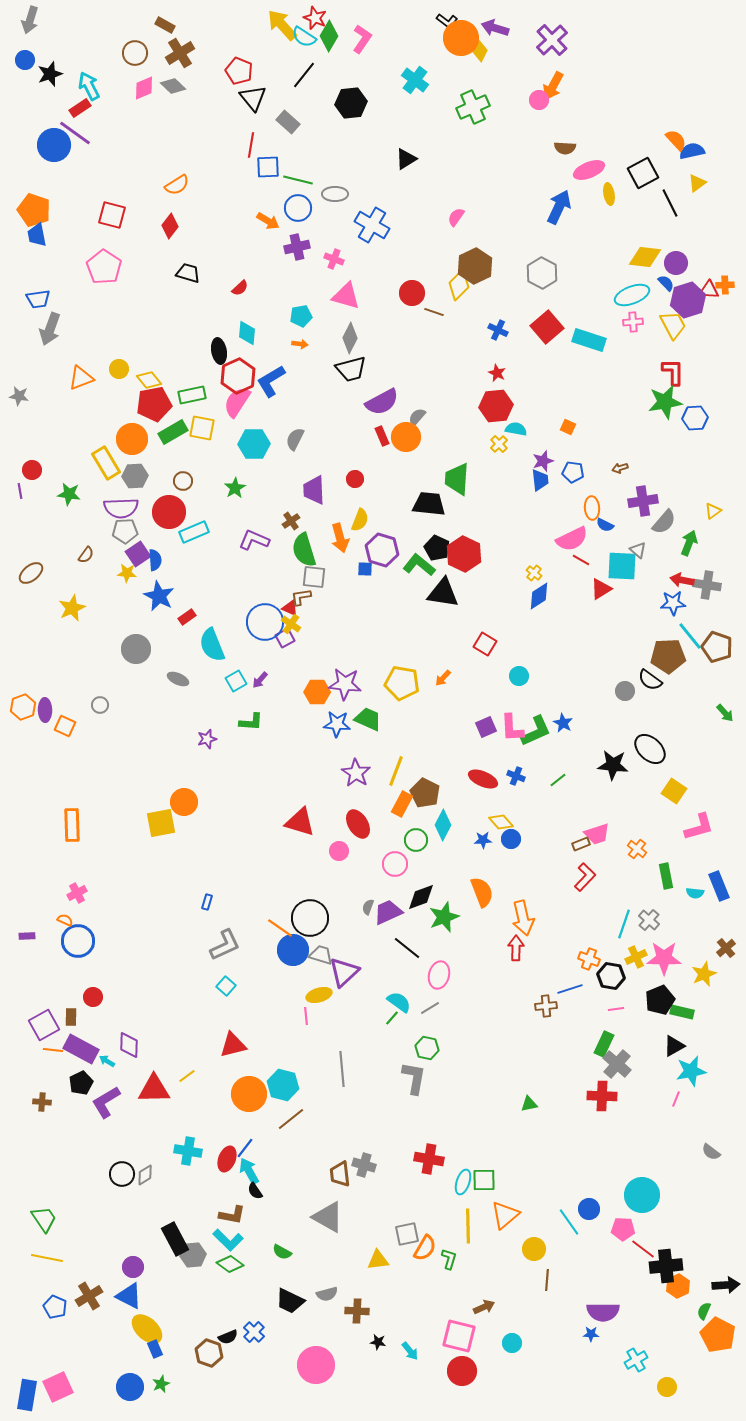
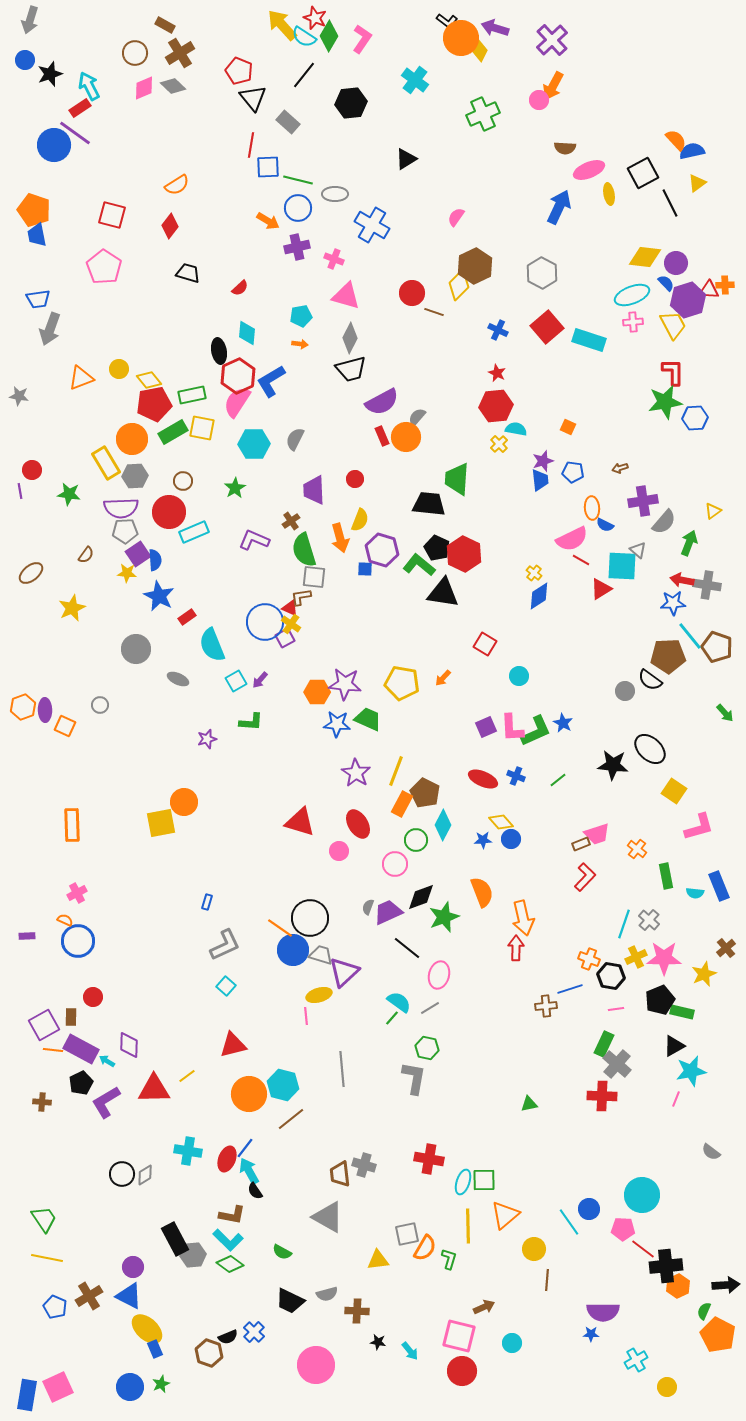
green cross at (473, 107): moved 10 px right, 7 px down
